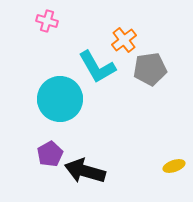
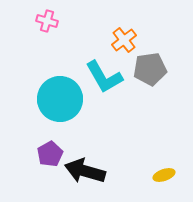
cyan L-shape: moved 7 px right, 10 px down
yellow ellipse: moved 10 px left, 9 px down
